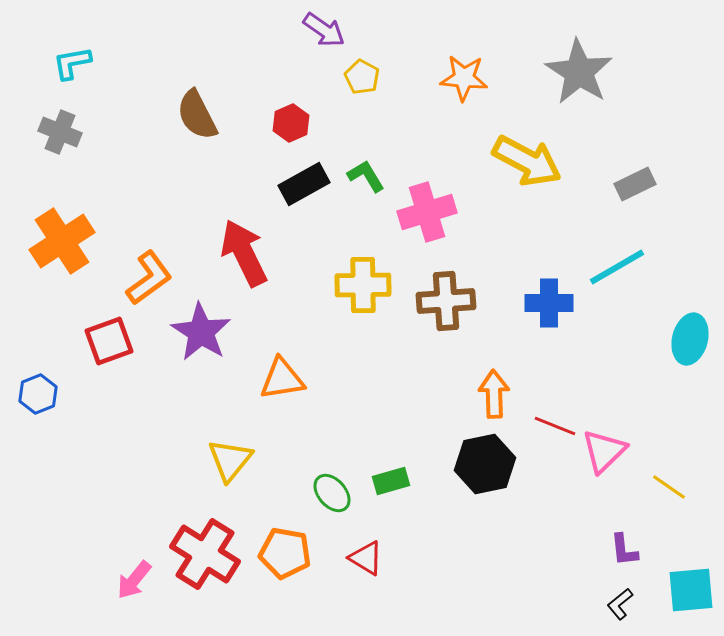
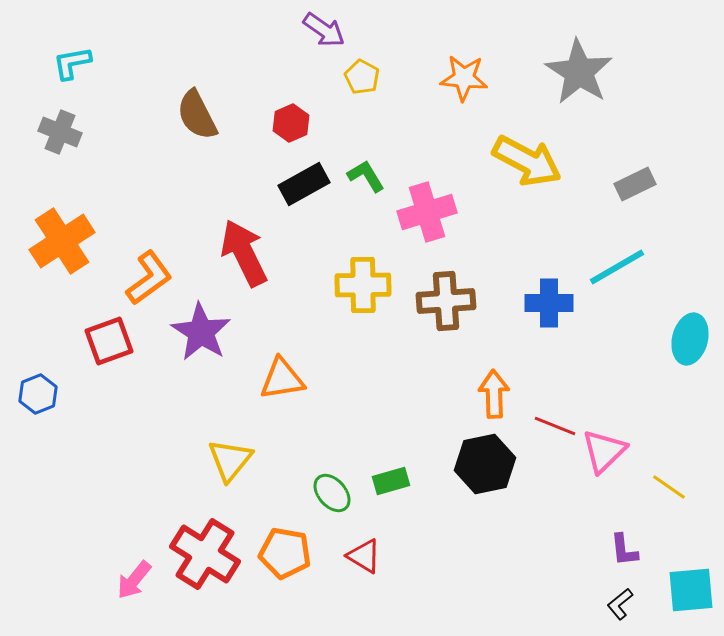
red triangle: moved 2 px left, 2 px up
